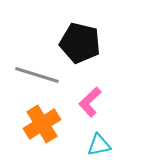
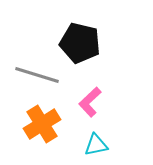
cyan triangle: moved 3 px left
